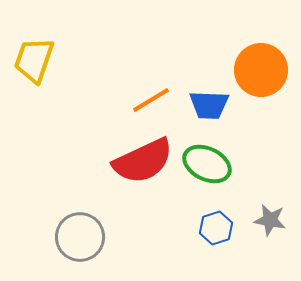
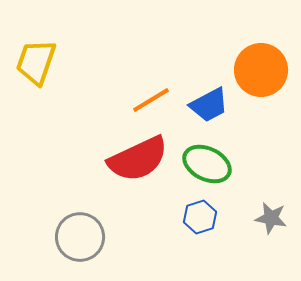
yellow trapezoid: moved 2 px right, 2 px down
blue trapezoid: rotated 30 degrees counterclockwise
red semicircle: moved 5 px left, 2 px up
gray star: moved 1 px right, 2 px up
blue hexagon: moved 16 px left, 11 px up
